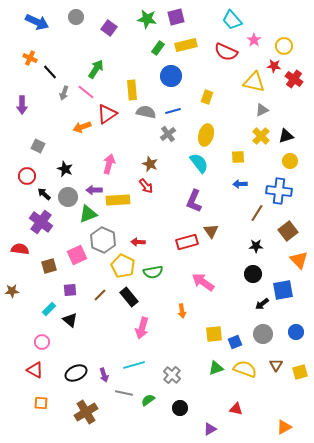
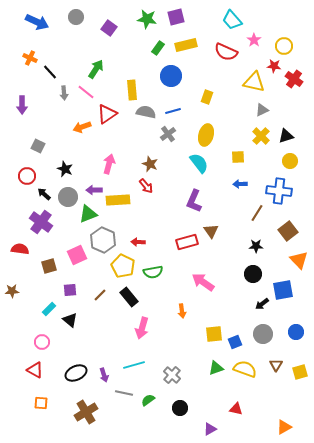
gray arrow at (64, 93): rotated 24 degrees counterclockwise
